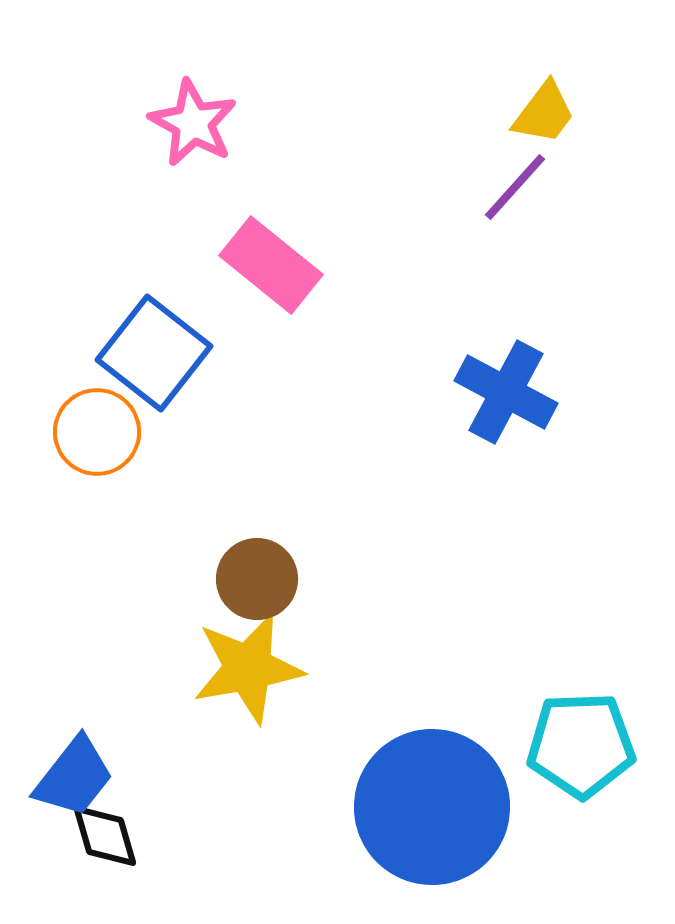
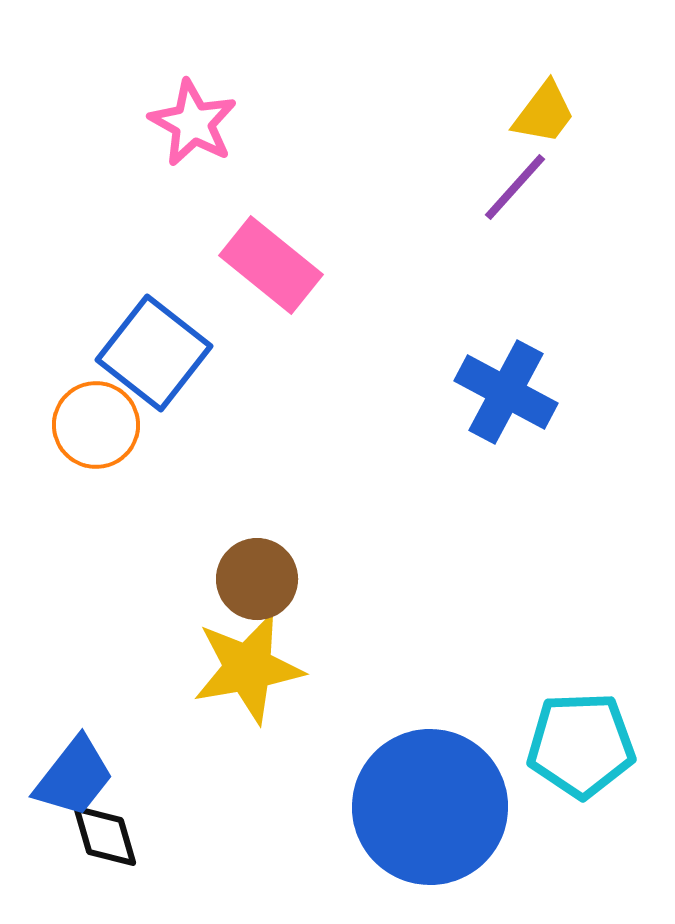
orange circle: moved 1 px left, 7 px up
blue circle: moved 2 px left
